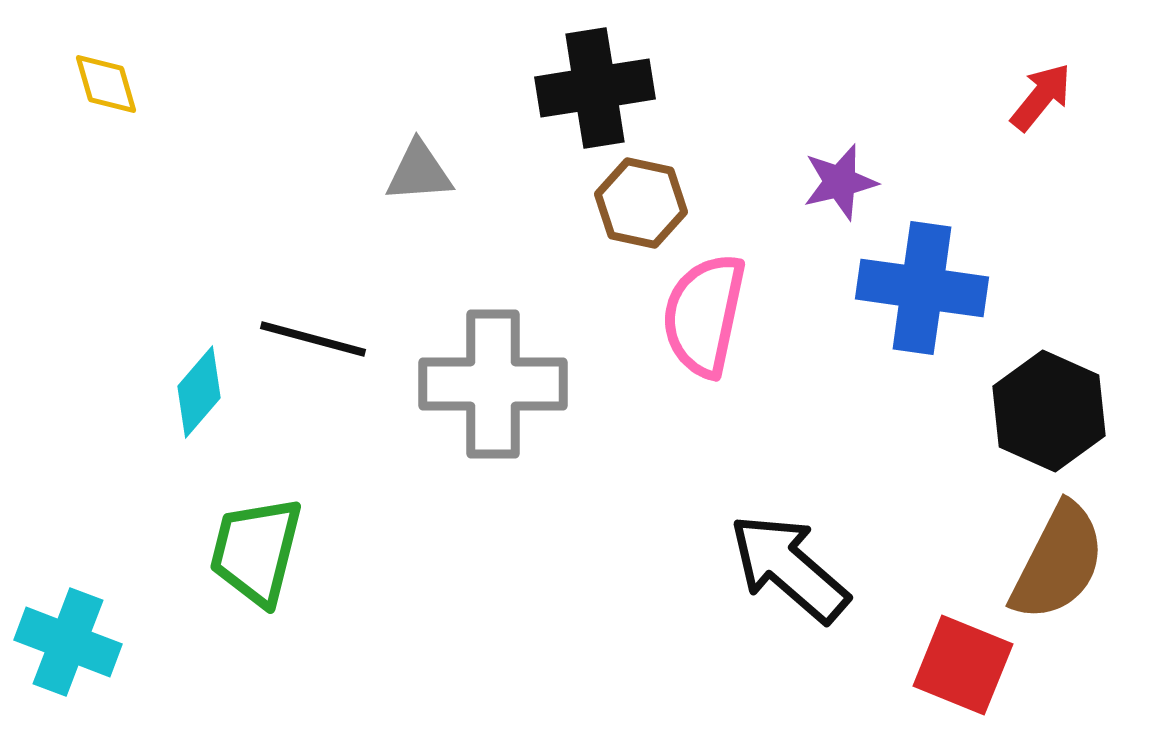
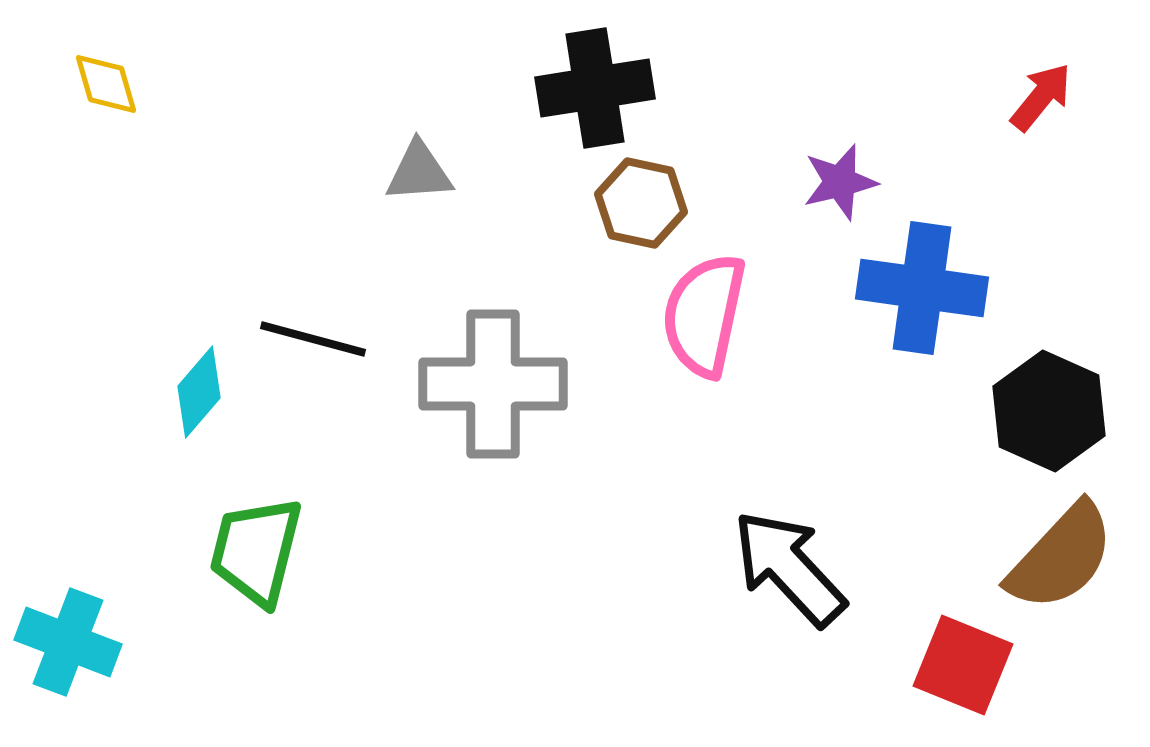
brown semicircle: moved 3 px right, 5 px up; rotated 16 degrees clockwise
black arrow: rotated 6 degrees clockwise
